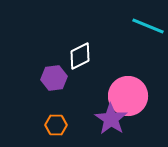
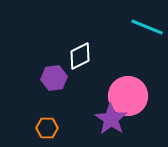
cyan line: moved 1 px left, 1 px down
orange hexagon: moved 9 px left, 3 px down
